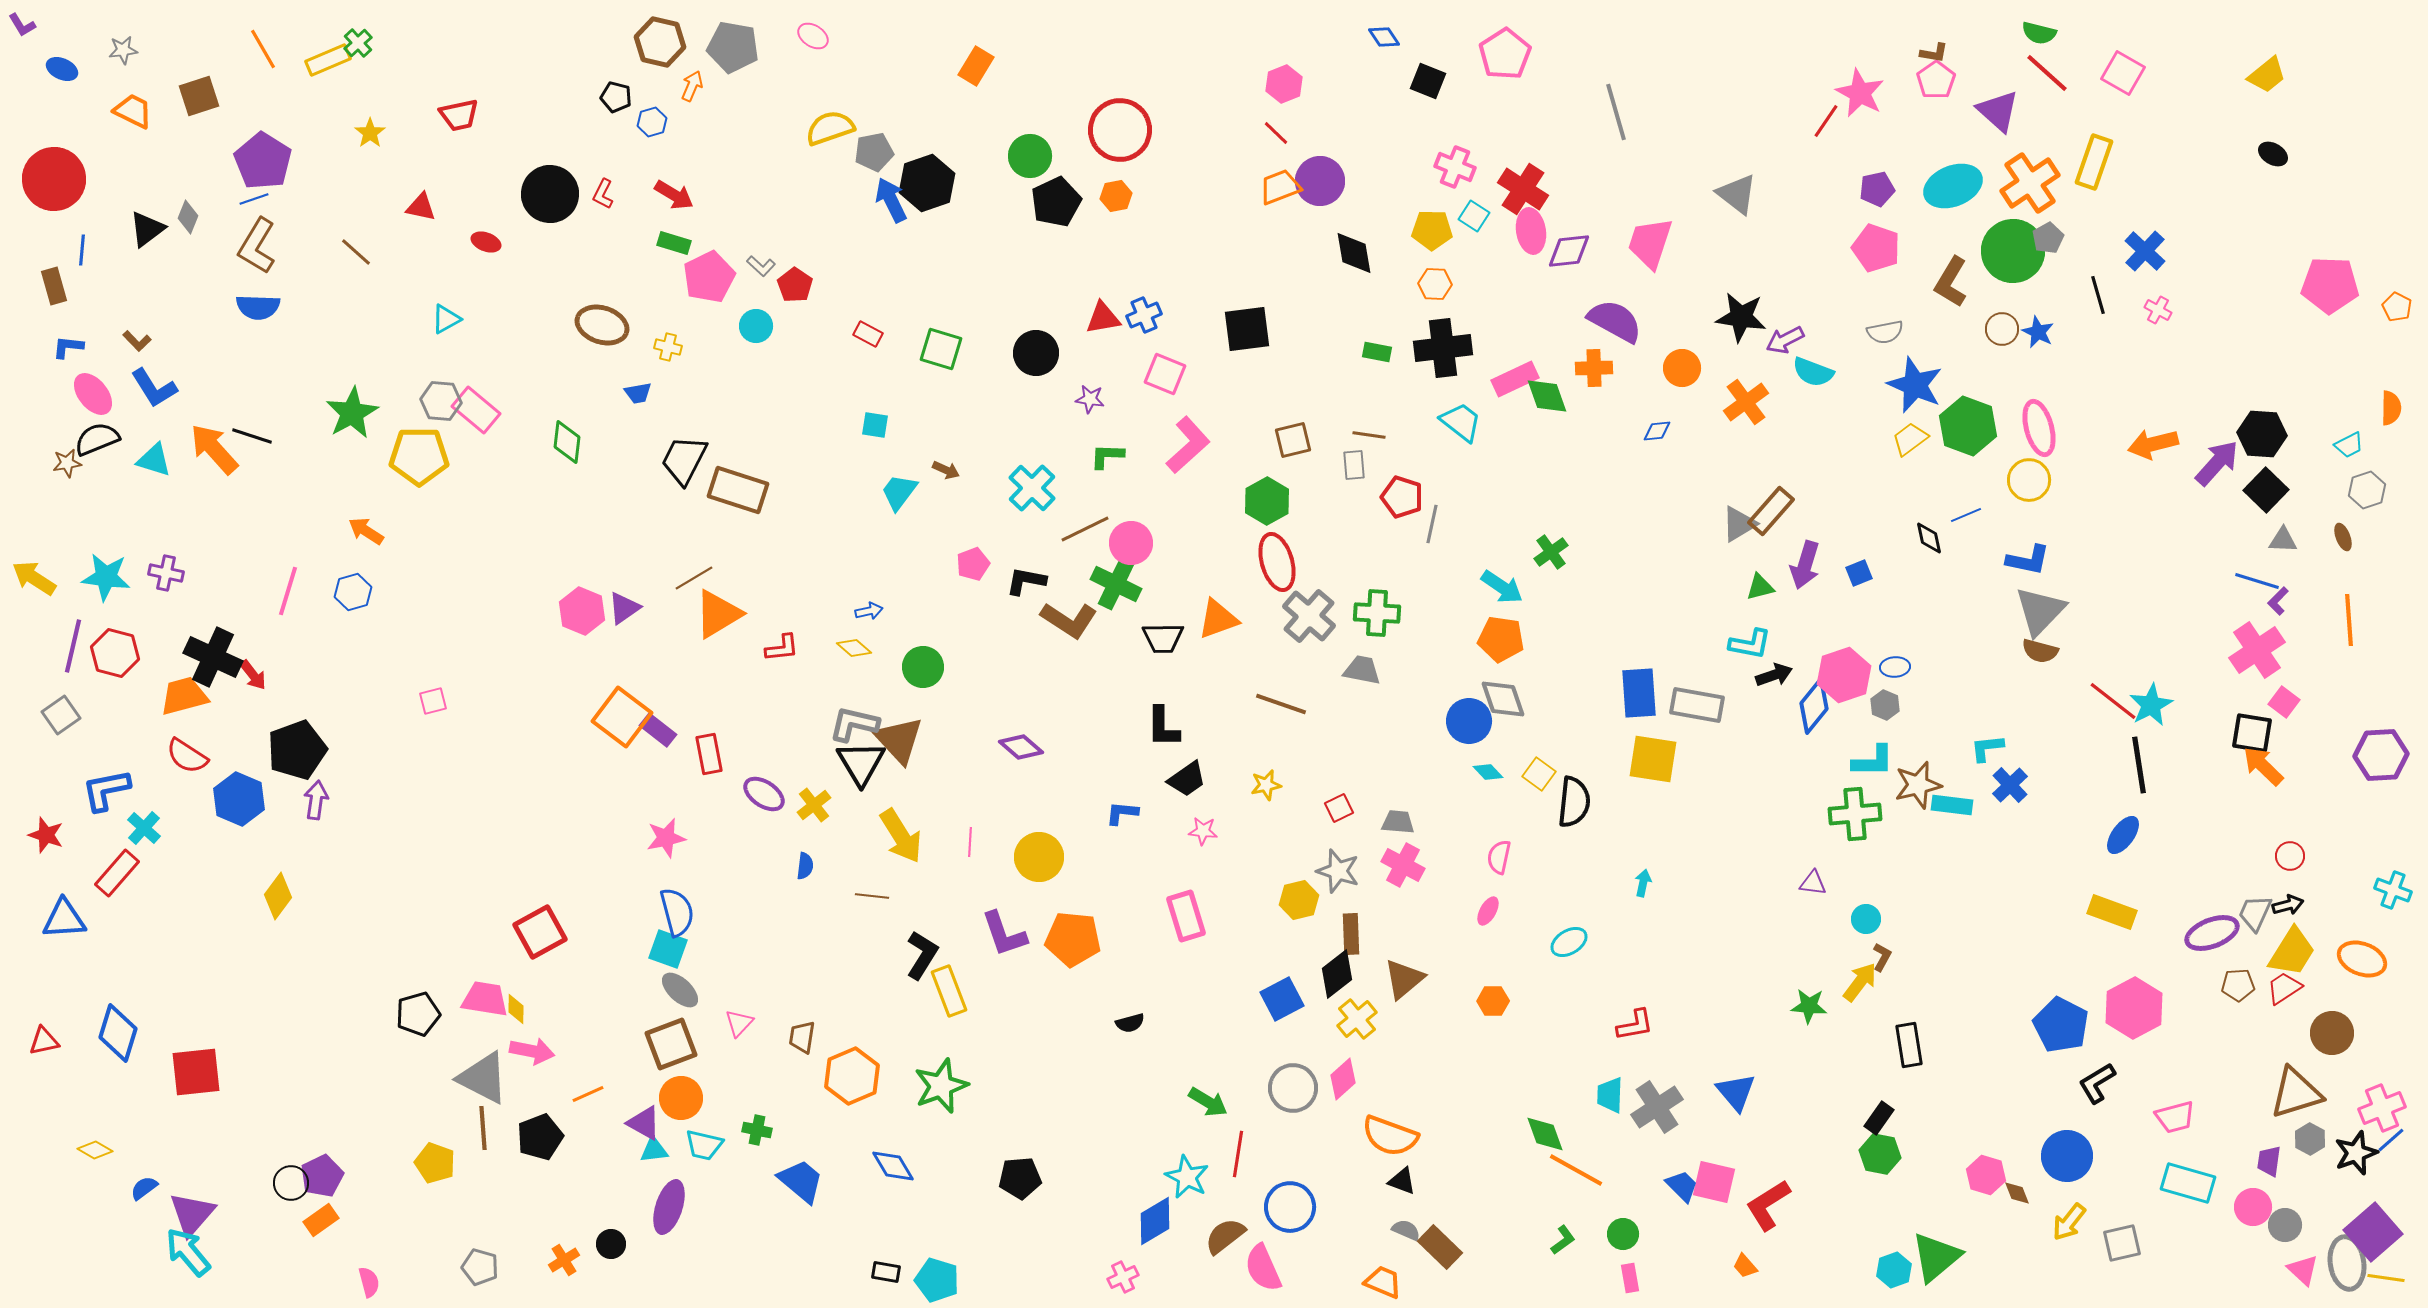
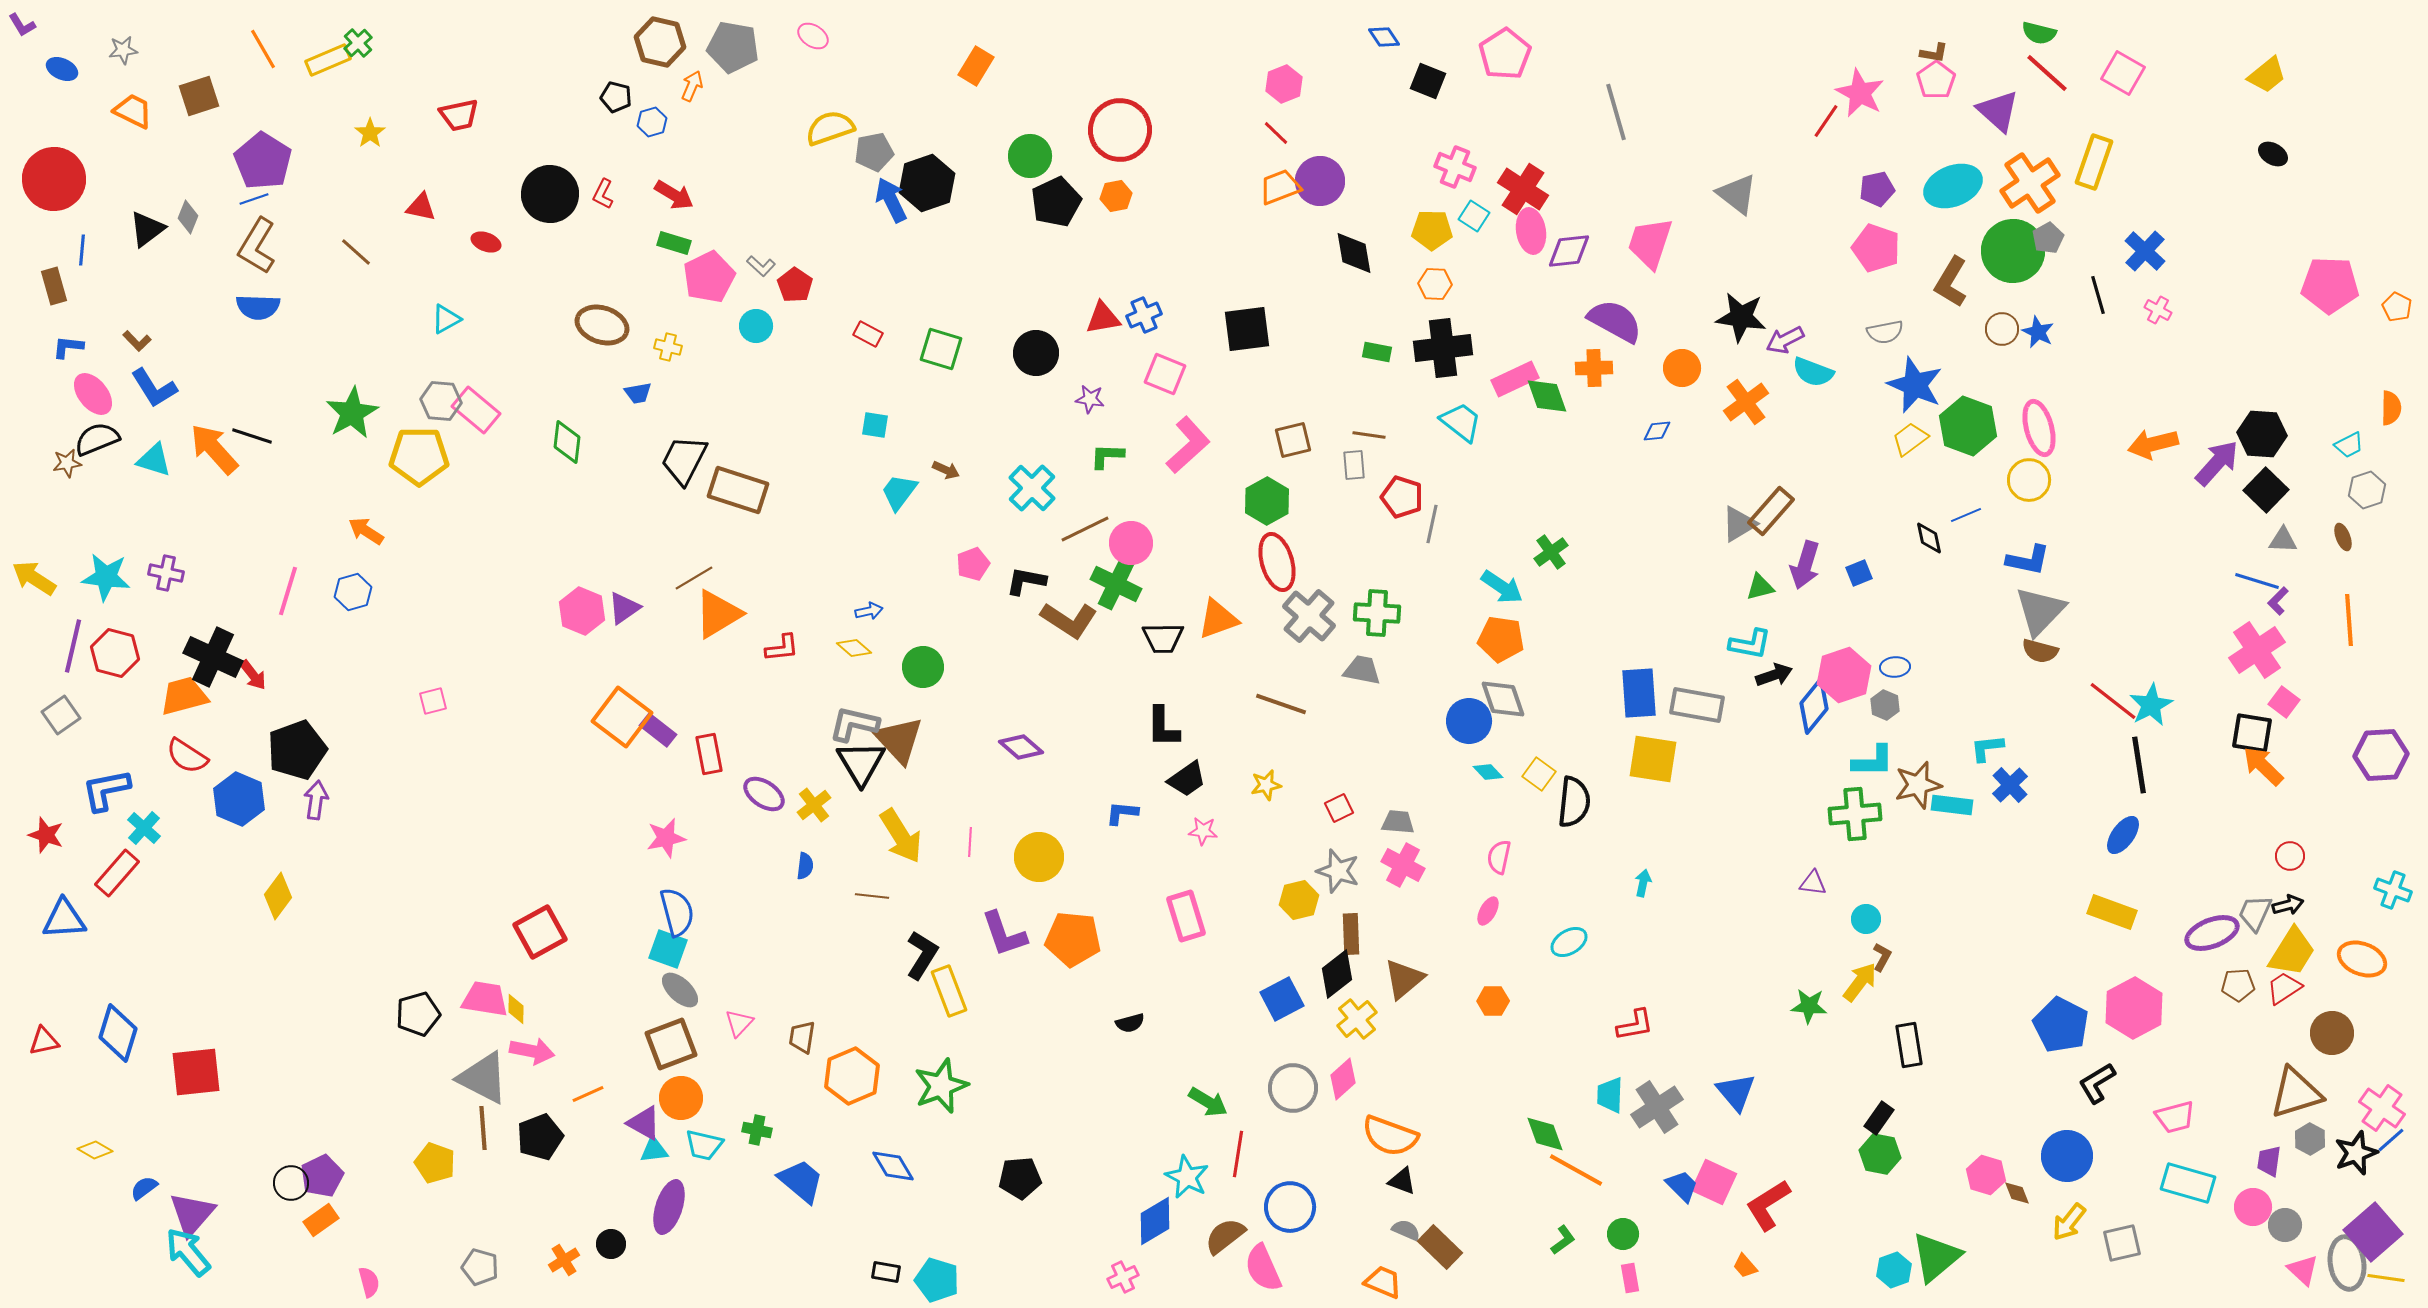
pink cross at (2382, 1108): rotated 33 degrees counterclockwise
pink square at (1714, 1182): rotated 12 degrees clockwise
